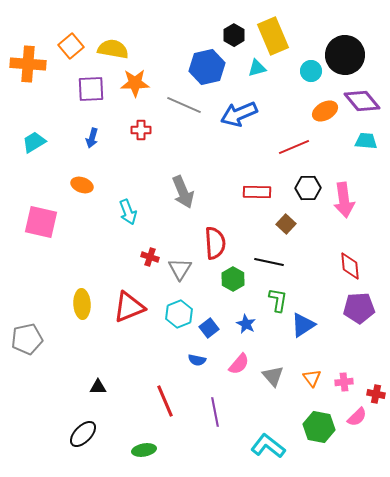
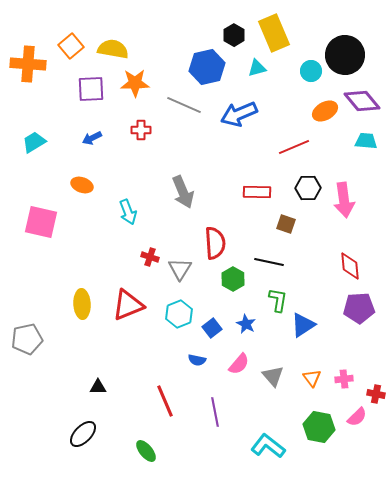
yellow rectangle at (273, 36): moved 1 px right, 3 px up
blue arrow at (92, 138): rotated 48 degrees clockwise
brown square at (286, 224): rotated 24 degrees counterclockwise
red triangle at (129, 307): moved 1 px left, 2 px up
blue square at (209, 328): moved 3 px right
pink cross at (344, 382): moved 3 px up
green ellipse at (144, 450): moved 2 px right, 1 px down; rotated 60 degrees clockwise
